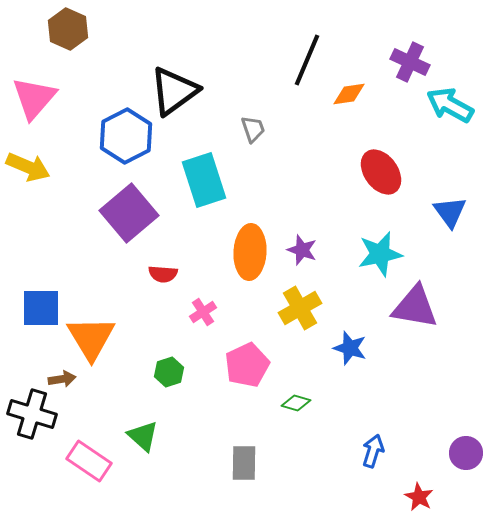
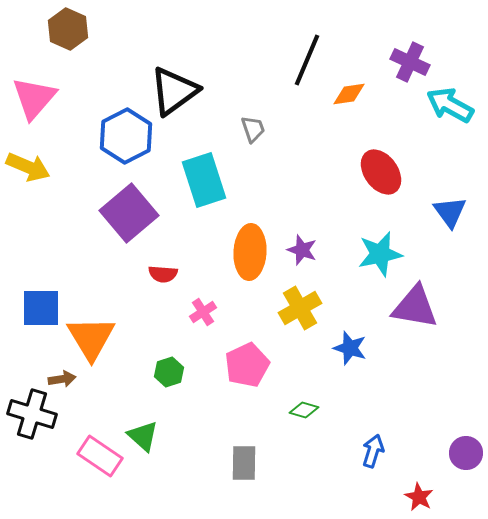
green diamond: moved 8 px right, 7 px down
pink rectangle: moved 11 px right, 5 px up
